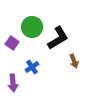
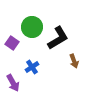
purple arrow: rotated 24 degrees counterclockwise
